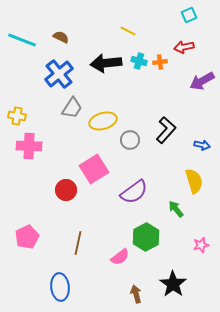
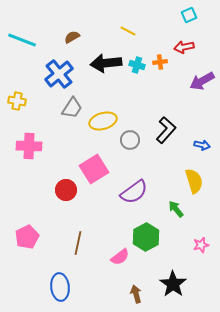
brown semicircle: moved 11 px right; rotated 56 degrees counterclockwise
cyan cross: moved 2 px left, 4 px down
yellow cross: moved 15 px up
